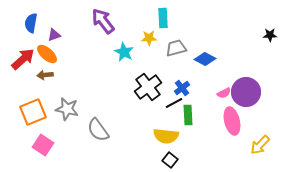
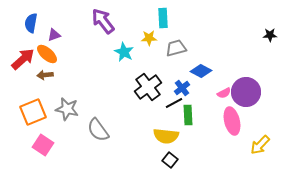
blue diamond: moved 4 px left, 12 px down
